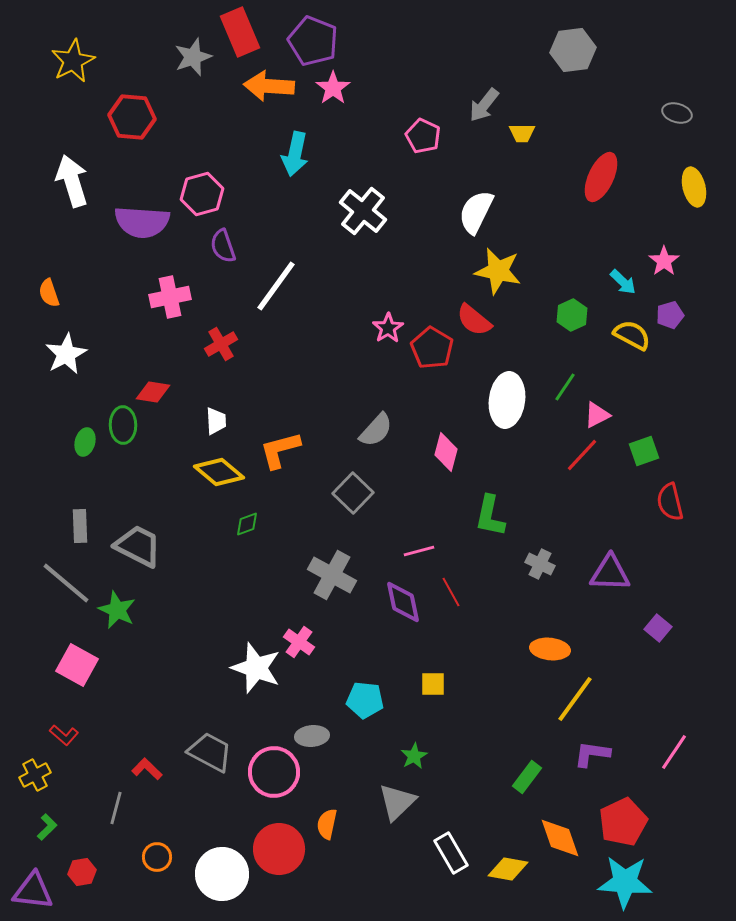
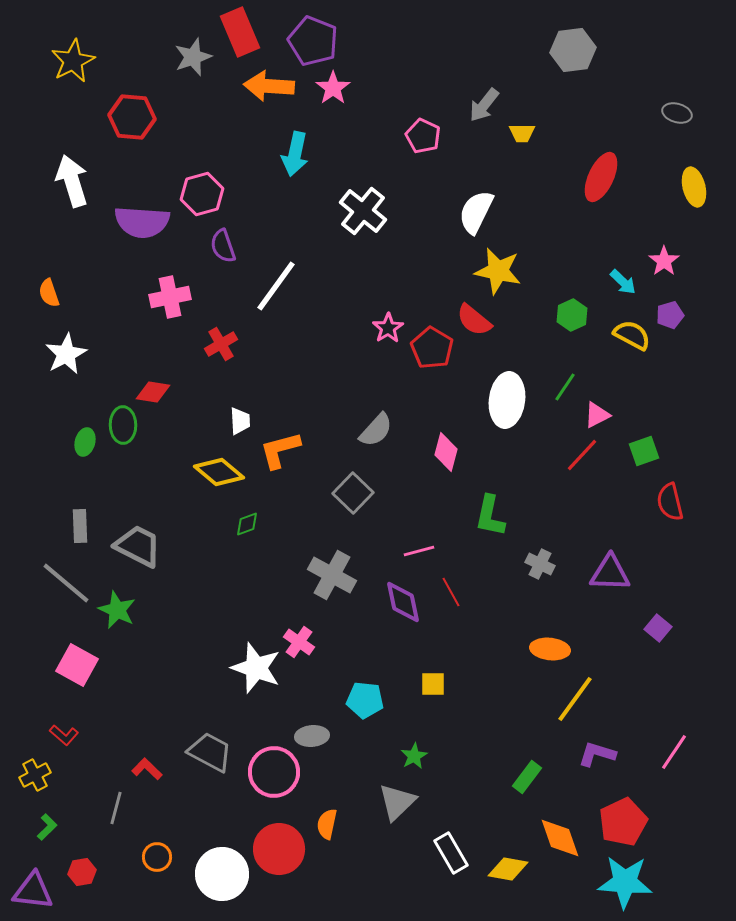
white trapezoid at (216, 421): moved 24 px right
purple L-shape at (592, 754): moved 5 px right; rotated 9 degrees clockwise
